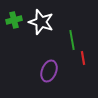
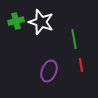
green cross: moved 2 px right, 1 px down
green line: moved 2 px right, 1 px up
red line: moved 2 px left, 7 px down
